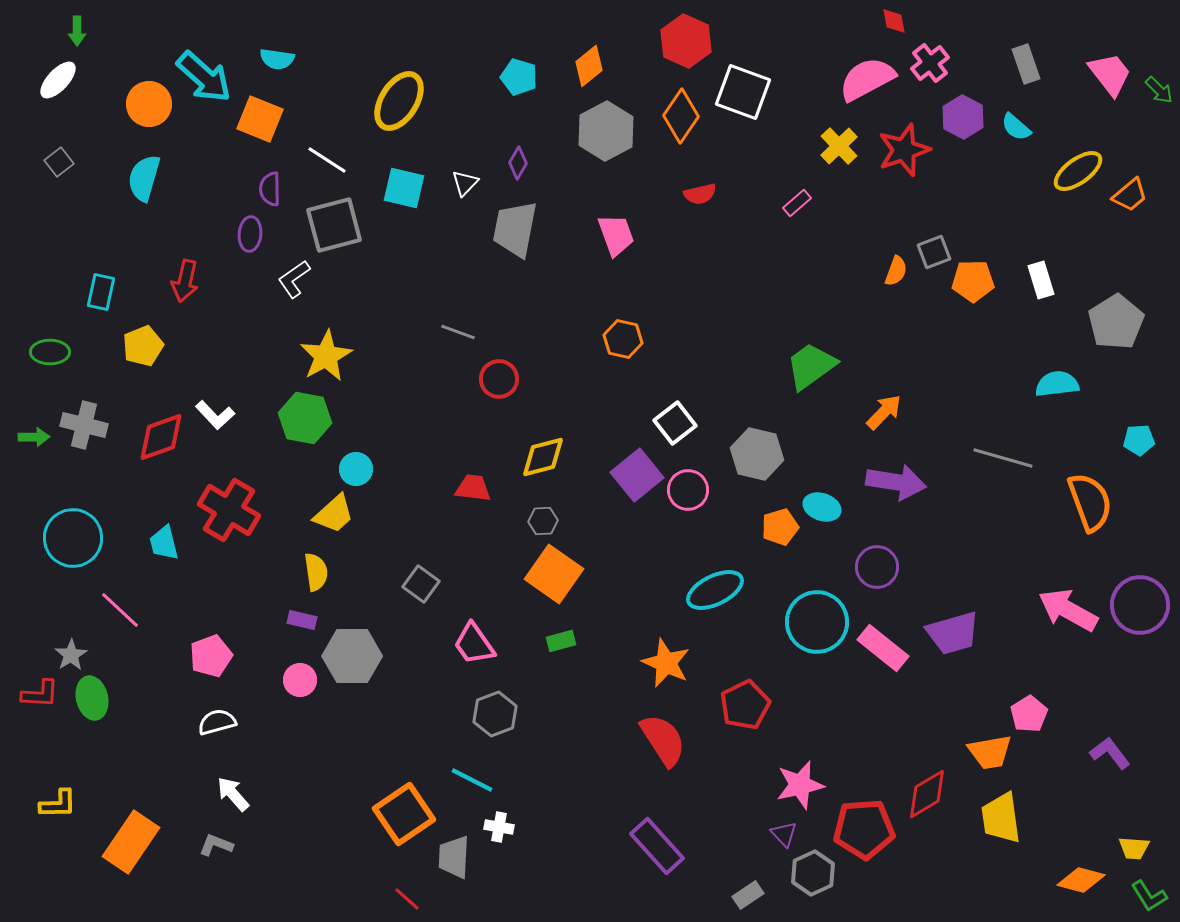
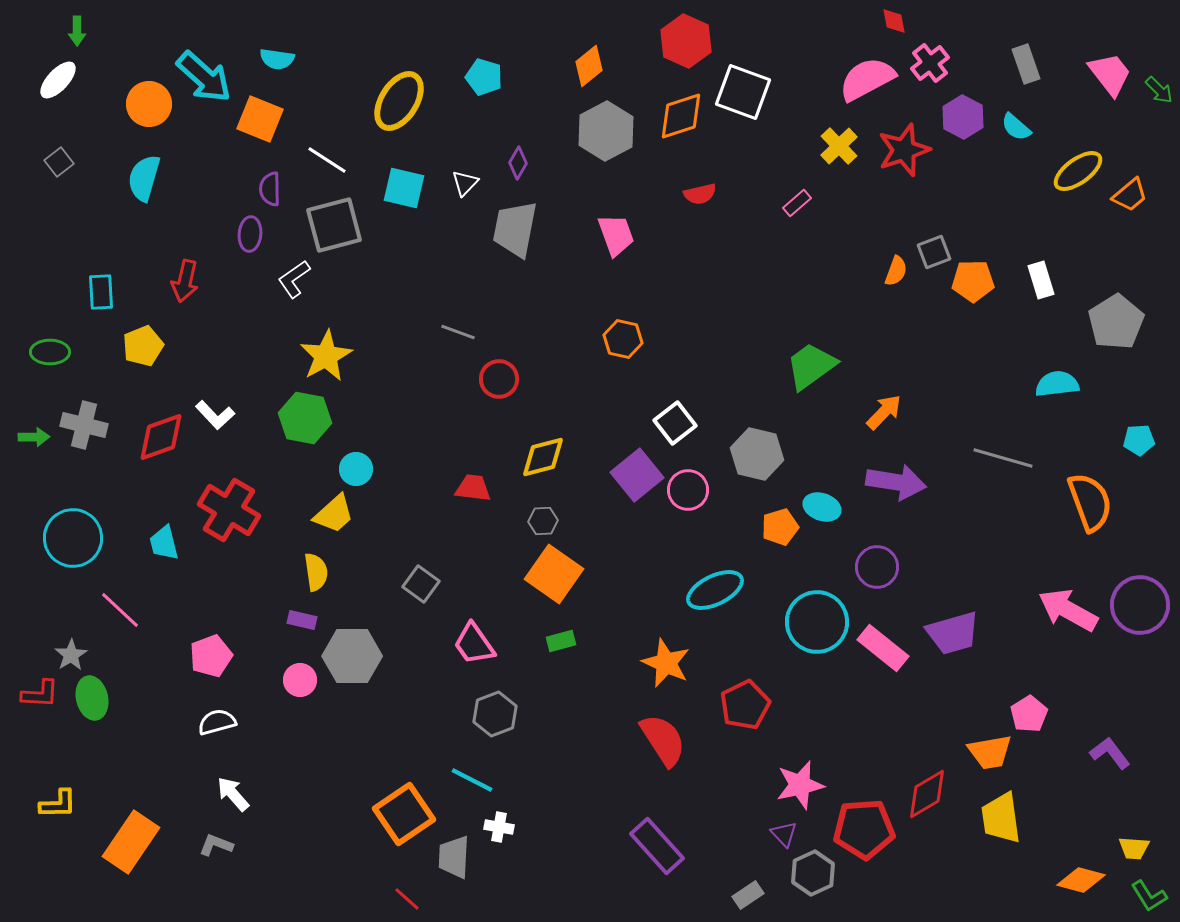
cyan pentagon at (519, 77): moved 35 px left
orange diamond at (681, 116): rotated 38 degrees clockwise
cyan rectangle at (101, 292): rotated 15 degrees counterclockwise
